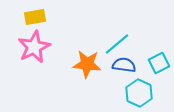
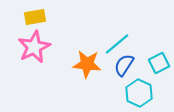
blue semicircle: rotated 65 degrees counterclockwise
